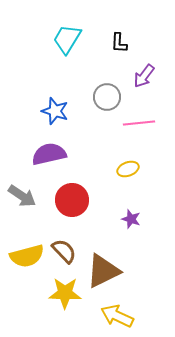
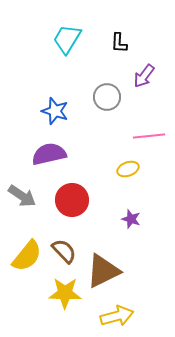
pink line: moved 10 px right, 13 px down
yellow semicircle: rotated 36 degrees counterclockwise
yellow arrow: rotated 140 degrees clockwise
